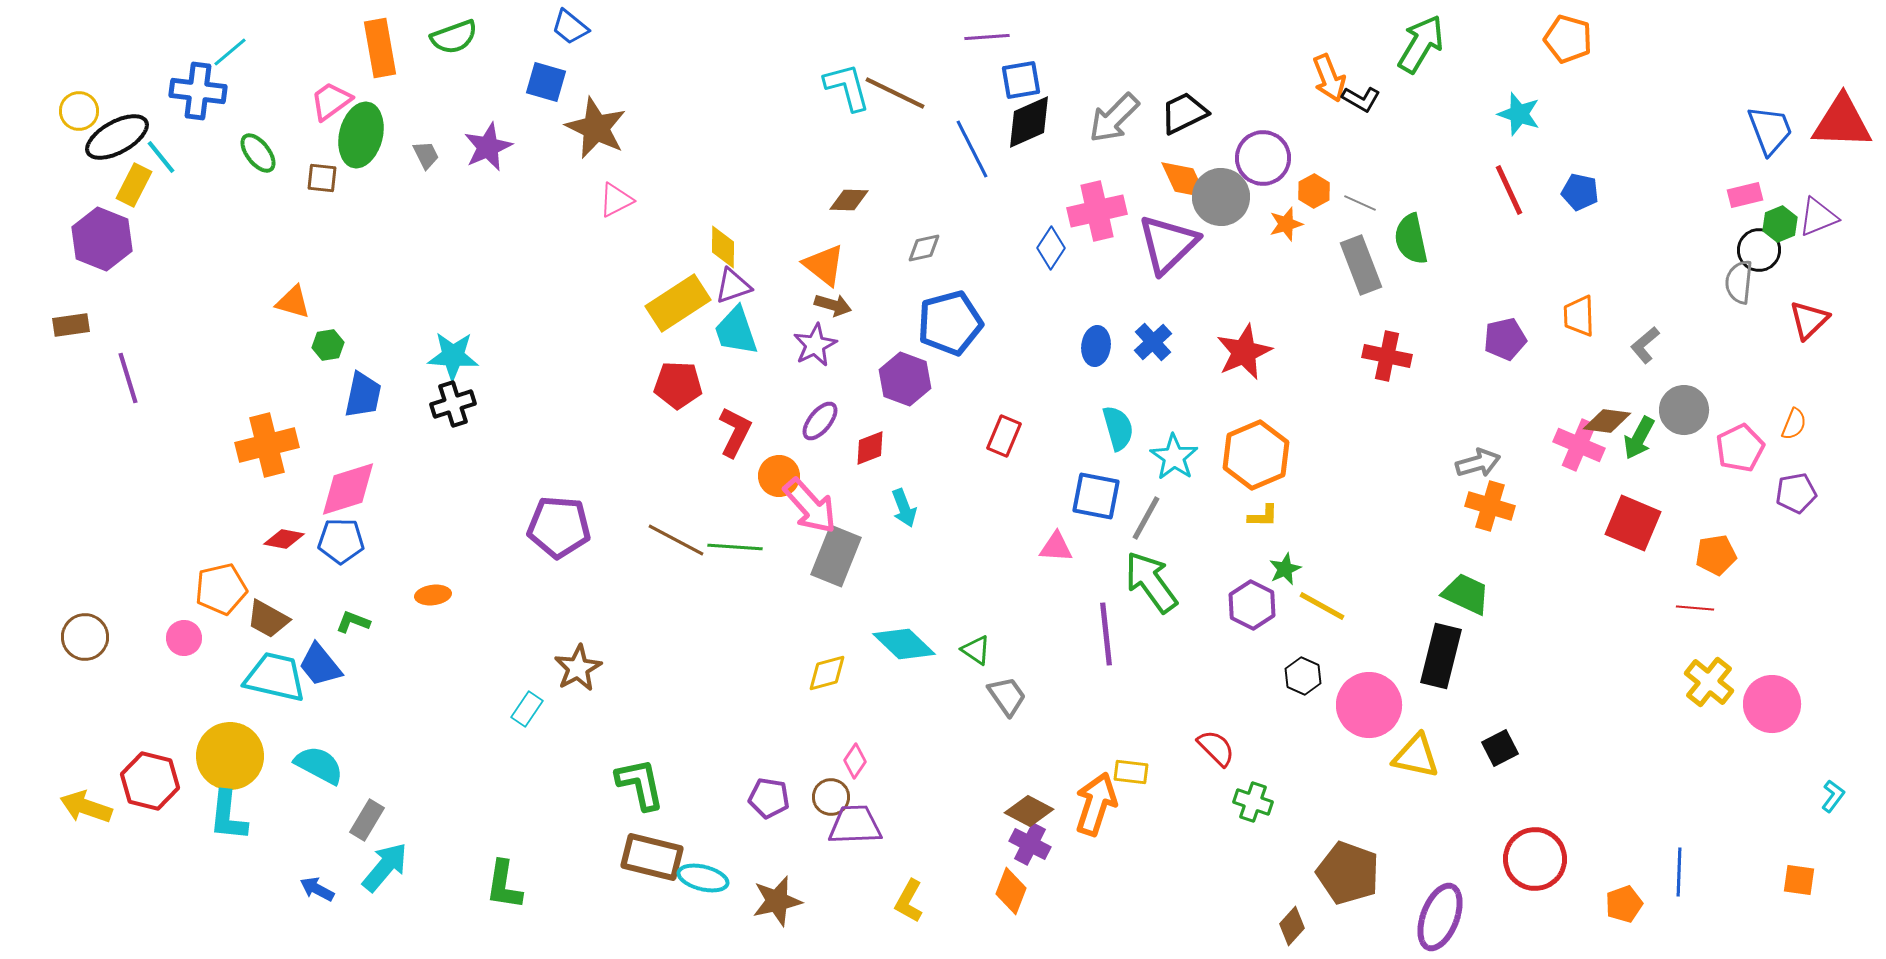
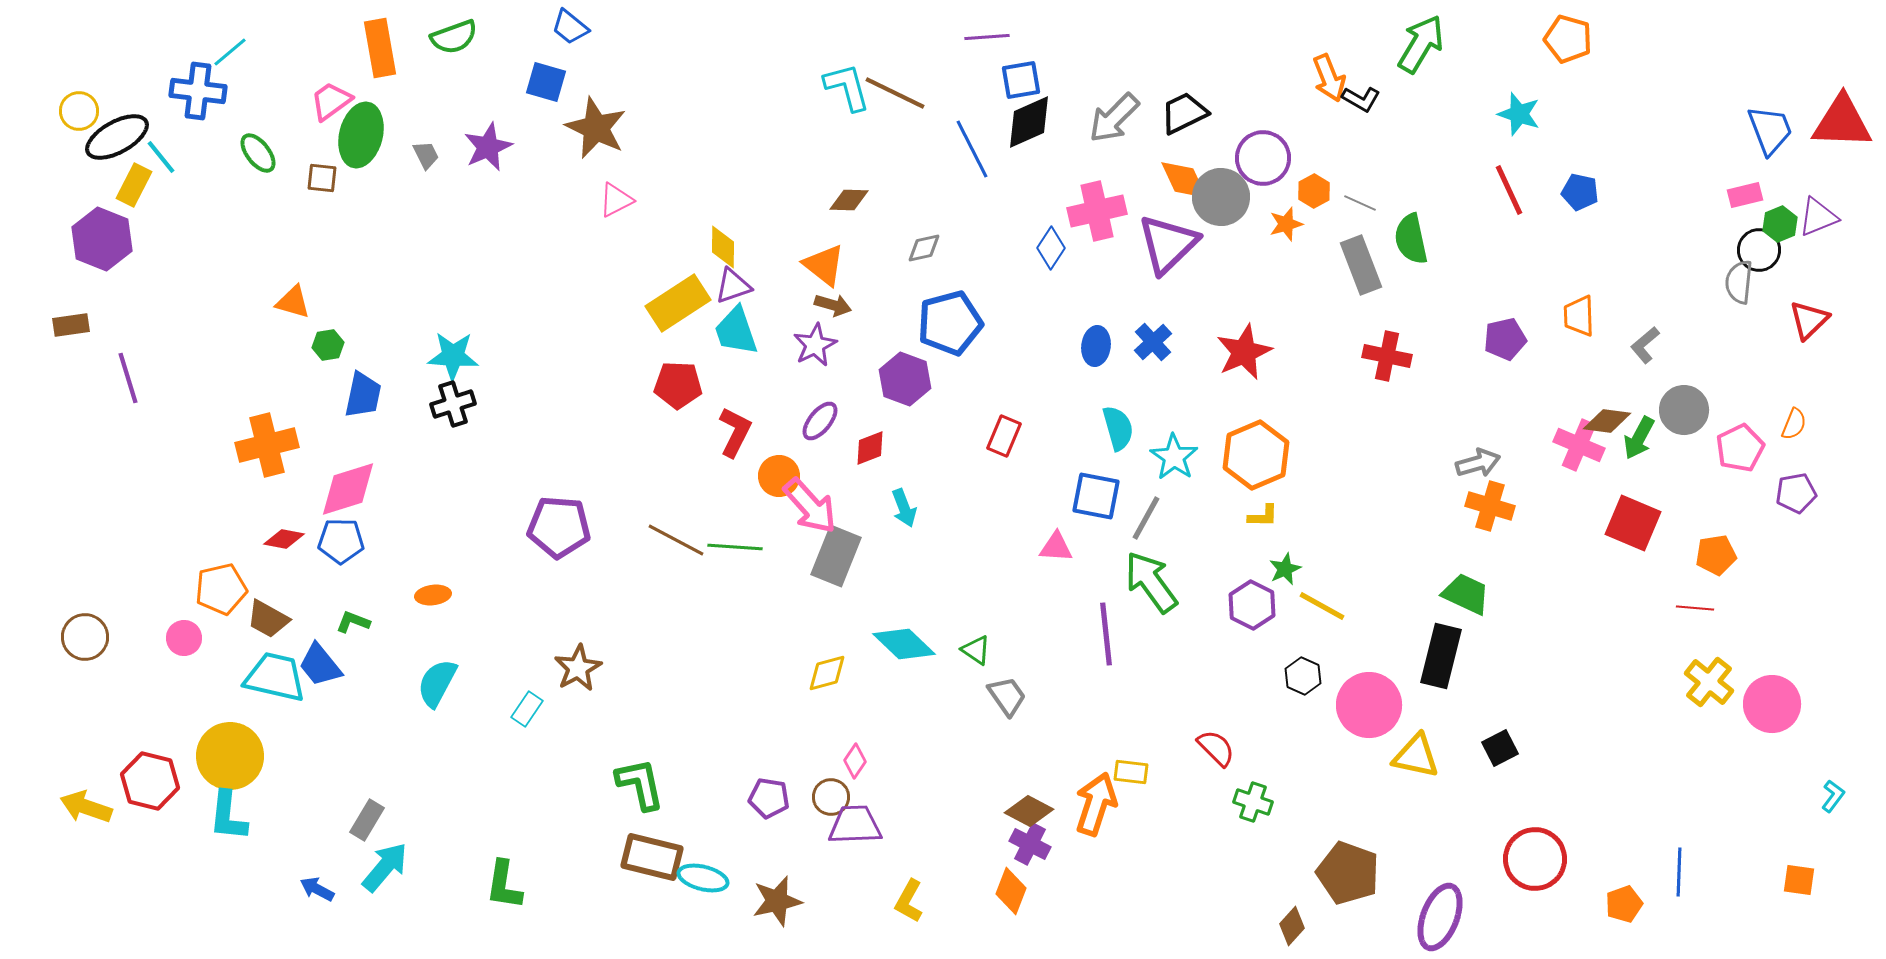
cyan semicircle at (319, 765): moved 118 px right, 82 px up; rotated 90 degrees counterclockwise
